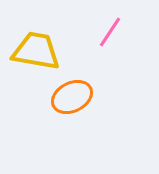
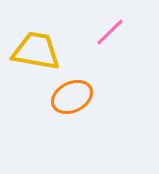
pink line: rotated 12 degrees clockwise
